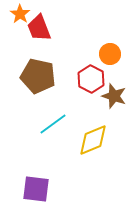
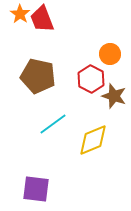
red trapezoid: moved 3 px right, 9 px up
